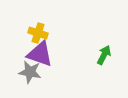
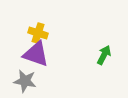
purple triangle: moved 4 px left
gray star: moved 5 px left, 9 px down
